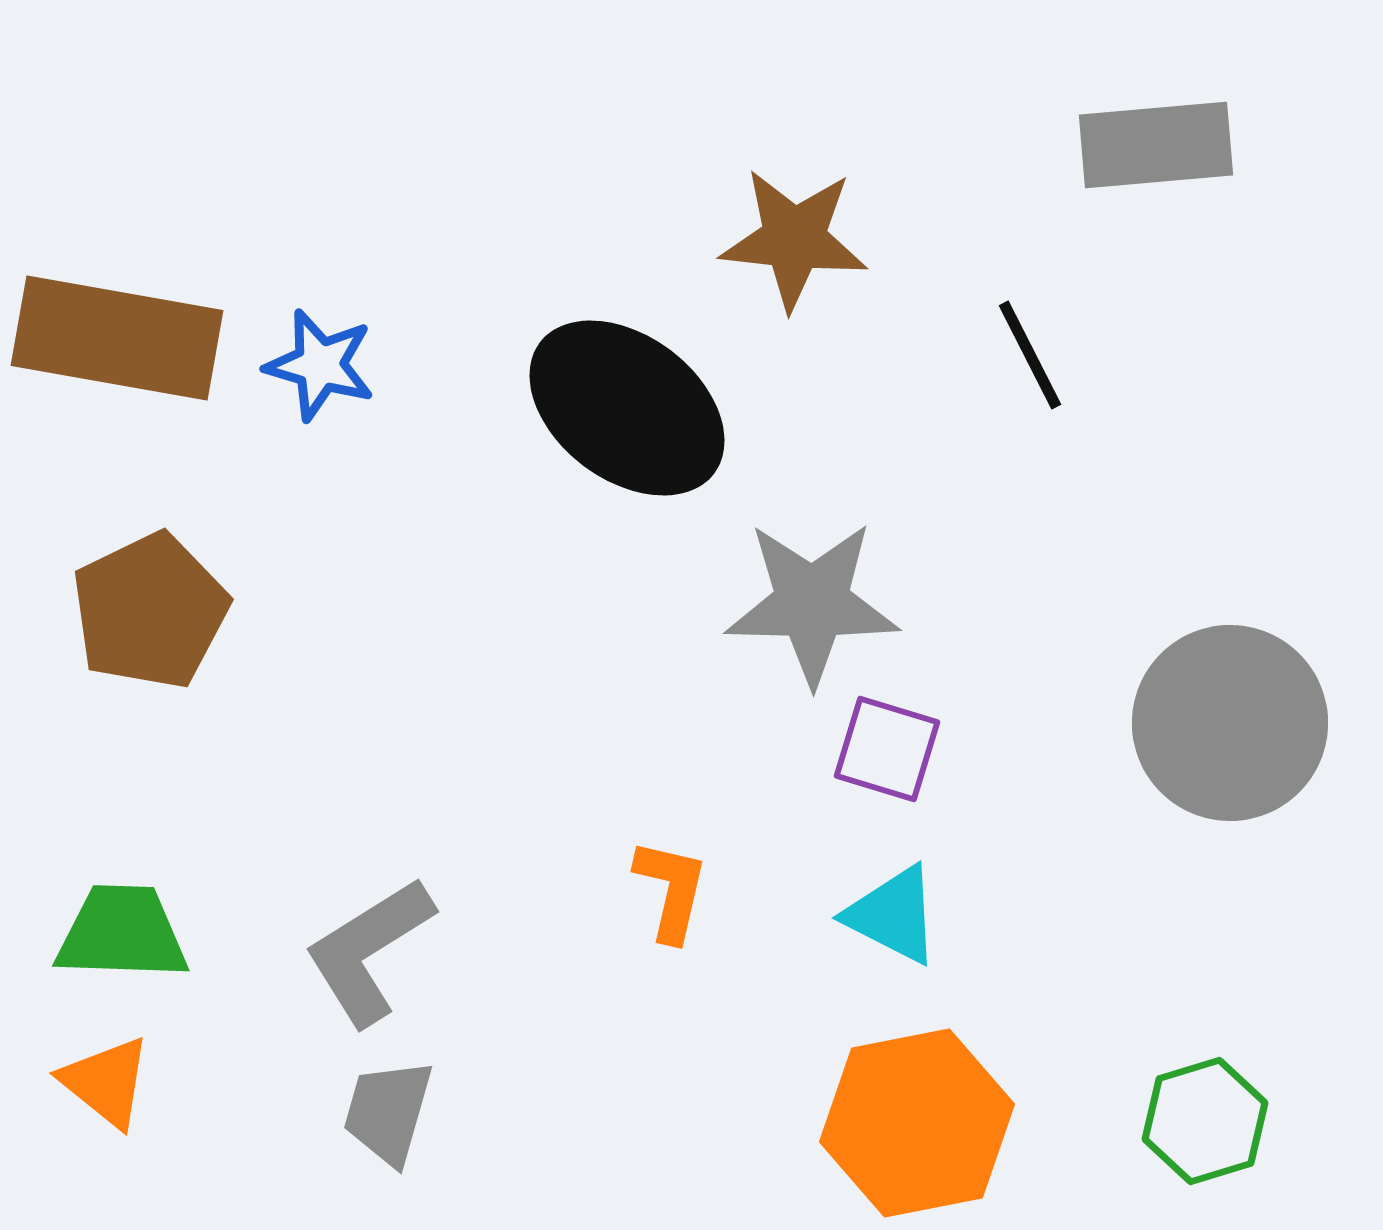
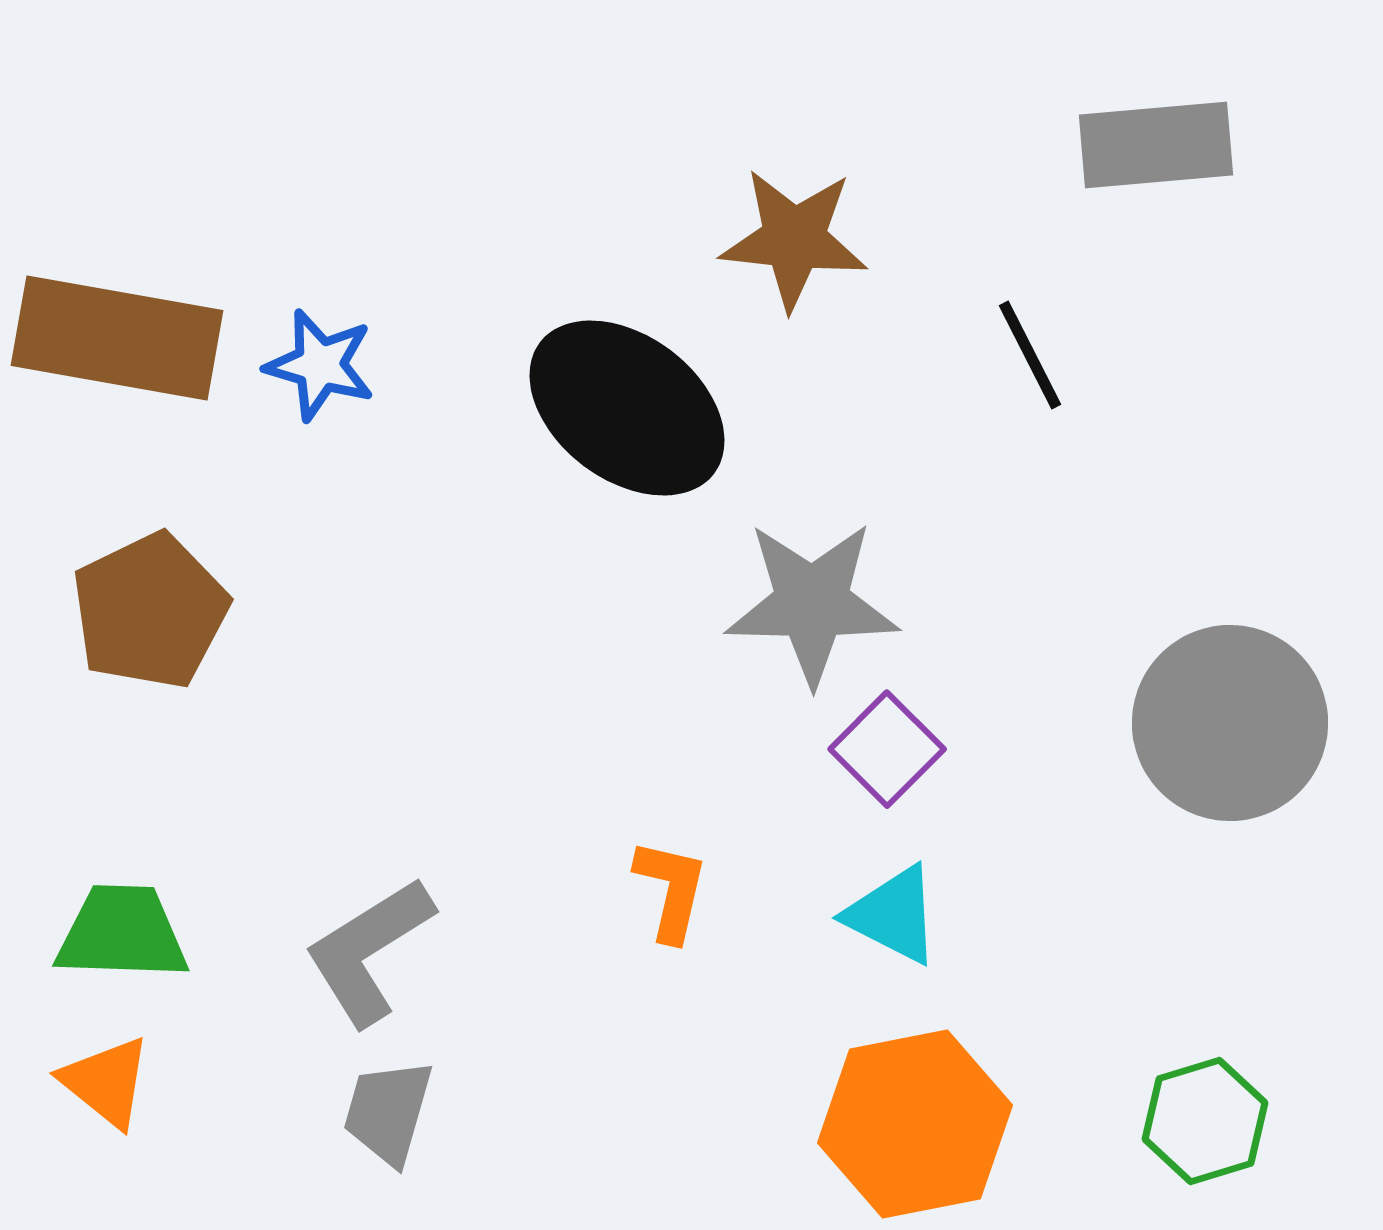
purple square: rotated 28 degrees clockwise
orange hexagon: moved 2 px left, 1 px down
